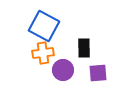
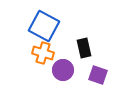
black rectangle: rotated 12 degrees counterclockwise
orange cross: rotated 25 degrees clockwise
purple square: moved 2 px down; rotated 24 degrees clockwise
